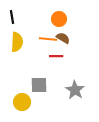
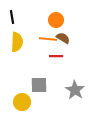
orange circle: moved 3 px left, 1 px down
